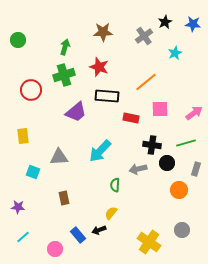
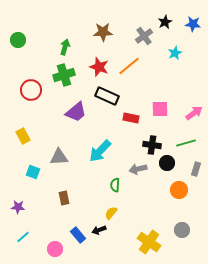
orange line: moved 17 px left, 16 px up
black rectangle: rotated 20 degrees clockwise
yellow rectangle: rotated 21 degrees counterclockwise
